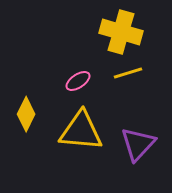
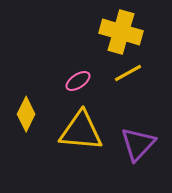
yellow line: rotated 12 degrees counterclockwise
